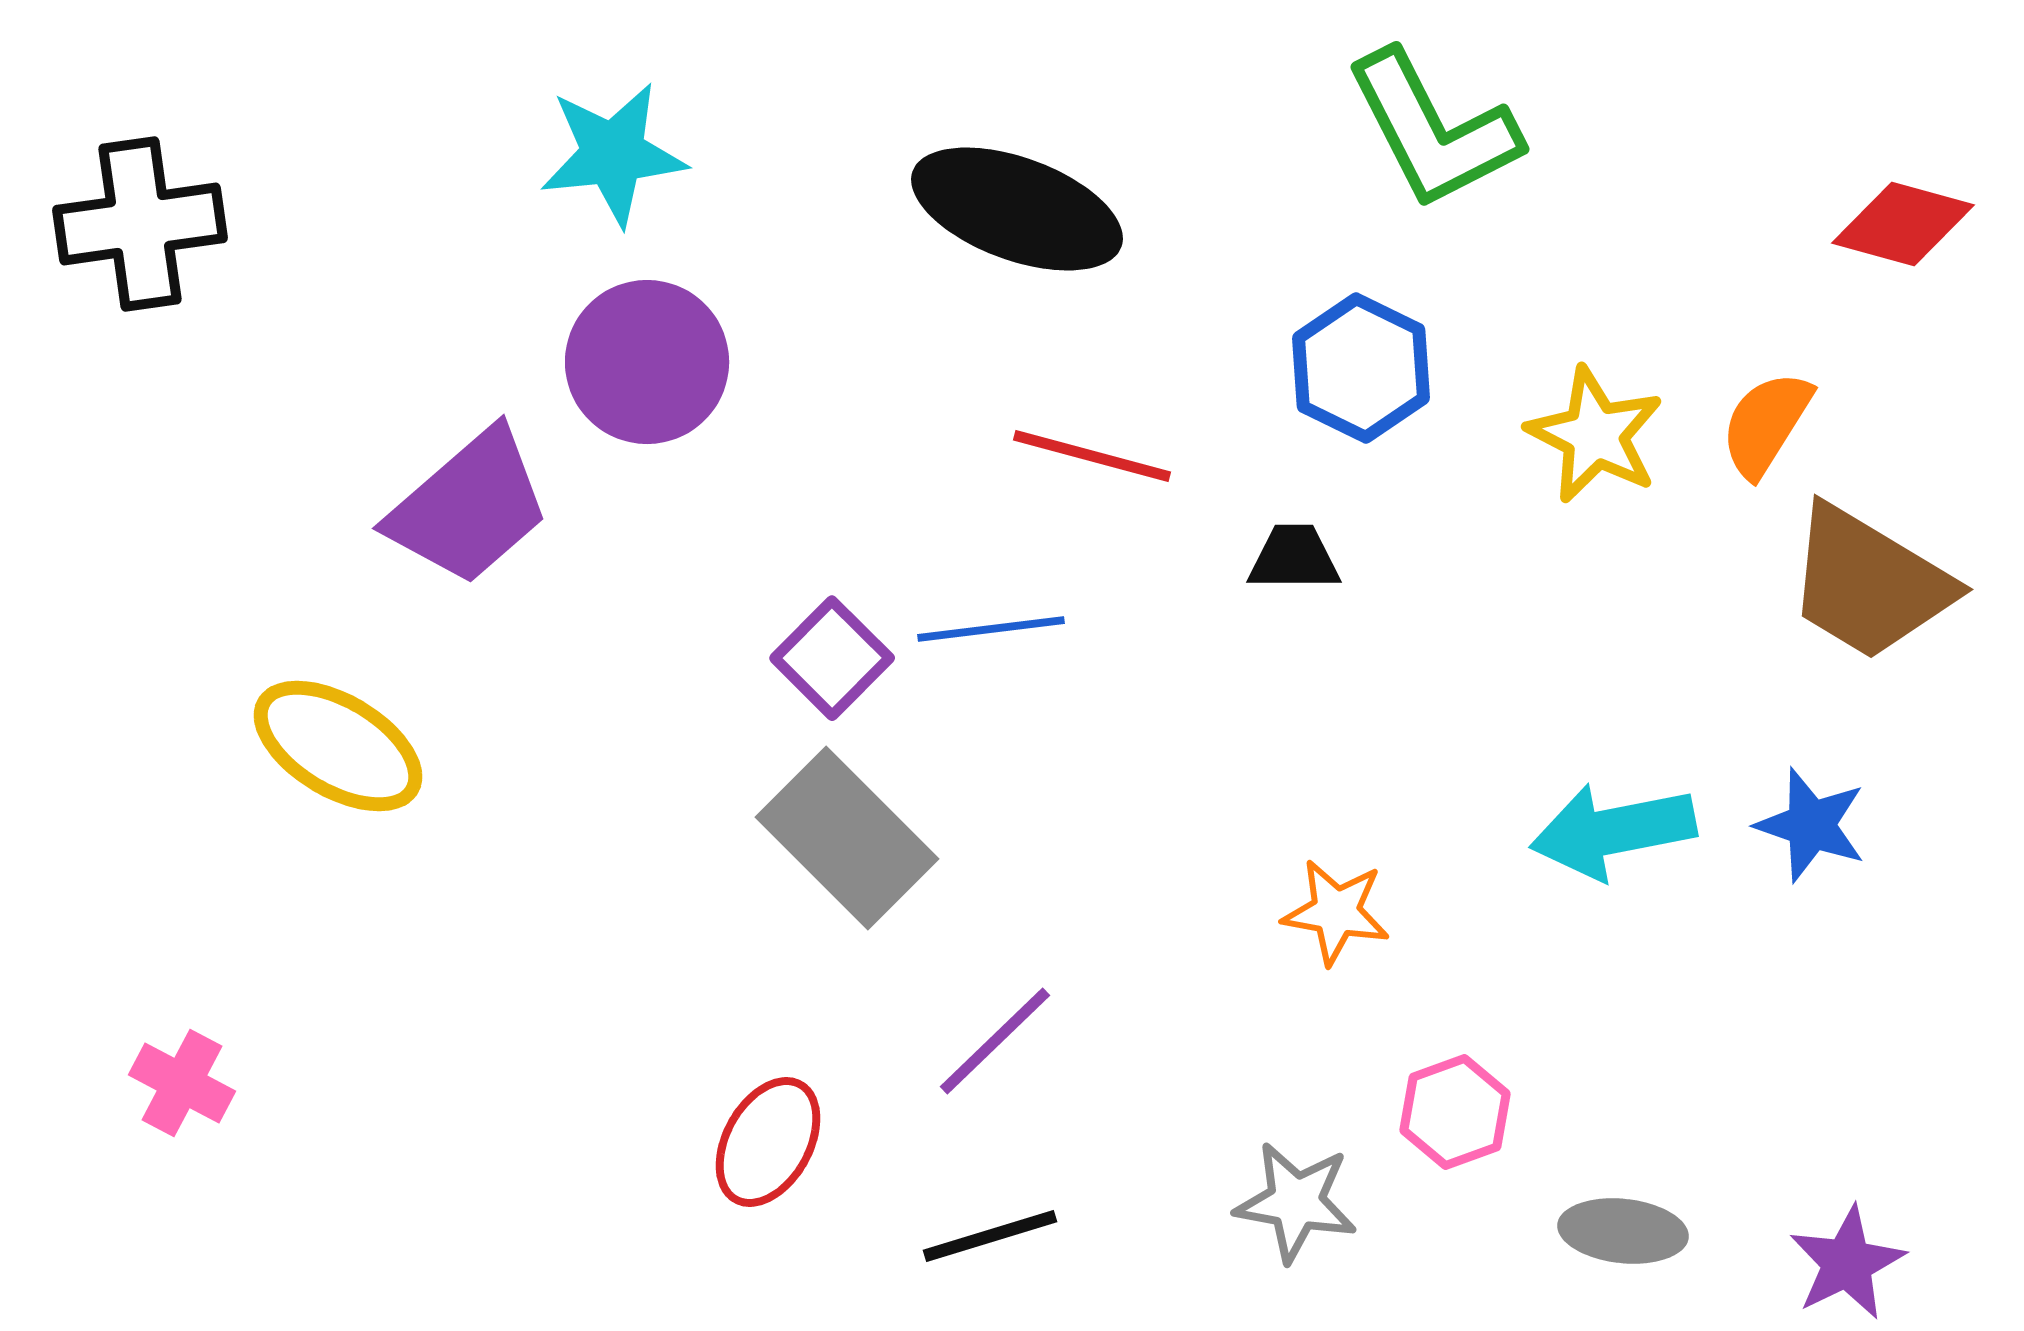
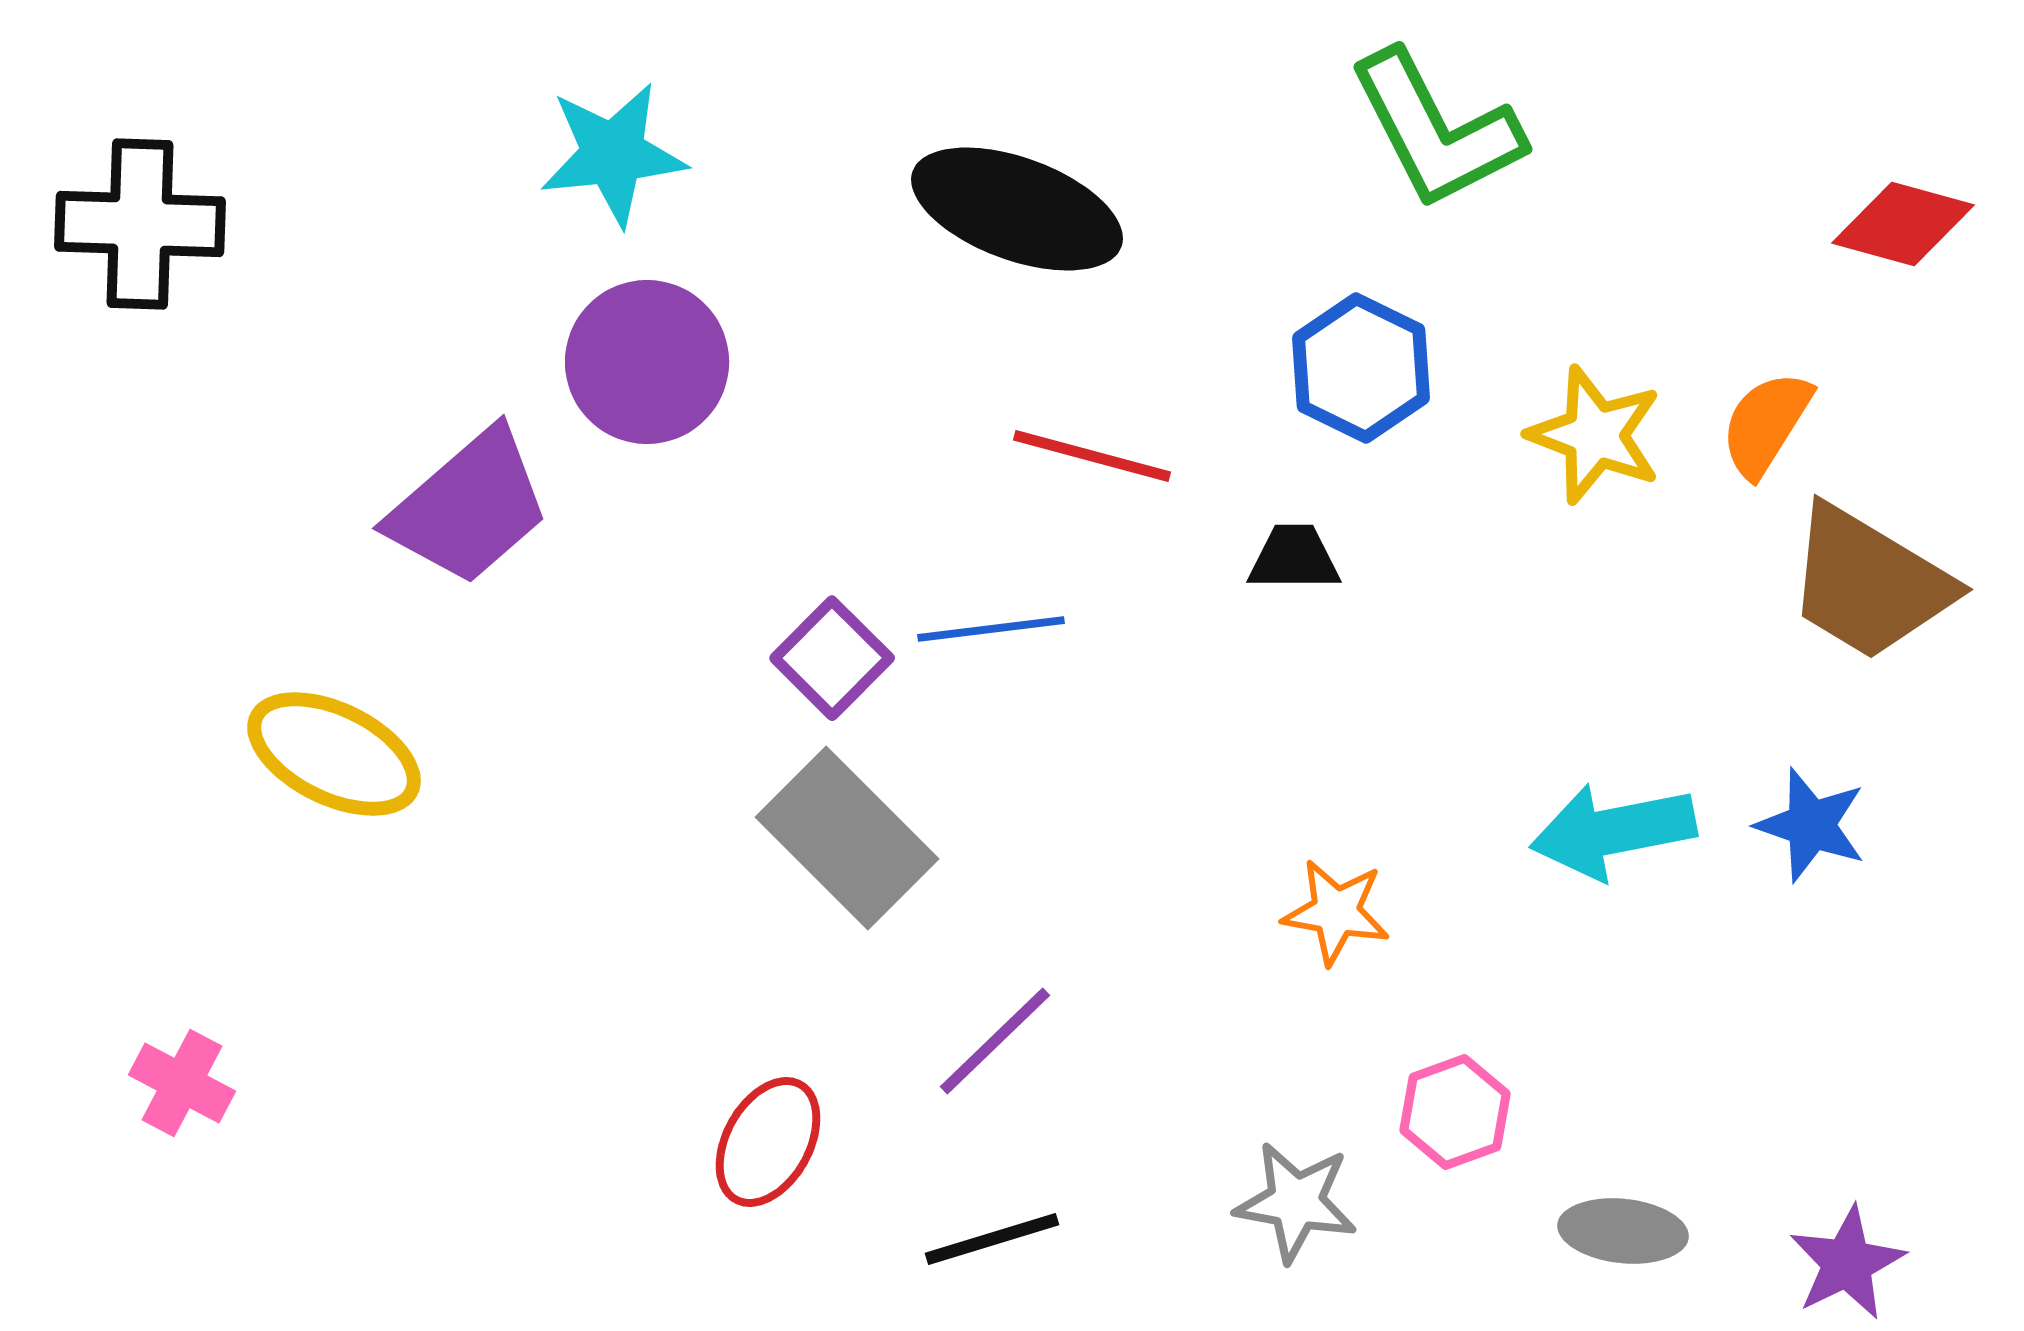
green L-shape: moved 3 px right
black cross: rotated 10 degrees clockwise
yellow star: rotated 6 degrees counterclockwise
yellow ellipse: moved 4 px left, 8 px down; rotated 5 degrees counterclockwise
black line: moved 2 px right, 3 px down
